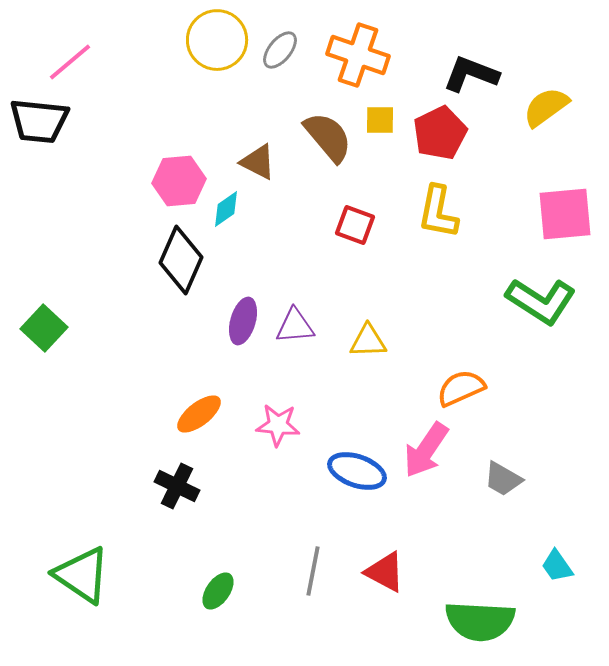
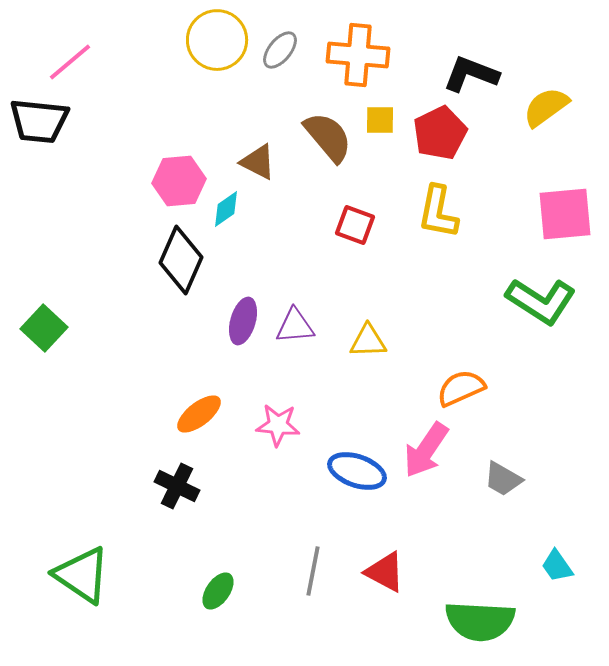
orange cross: rotated 14 degrees counterclockwise
